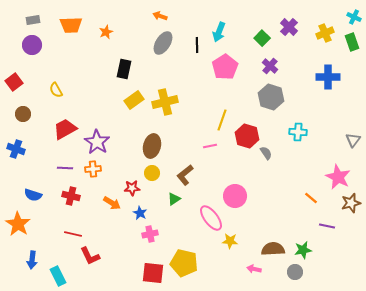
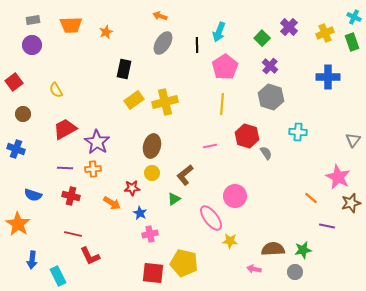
yellow line at (222, 120): moved 16 px up; rotated 15 degrees counterclockwise
